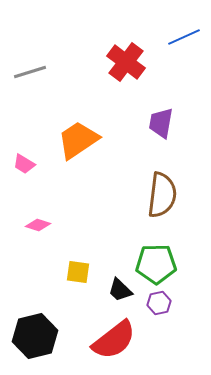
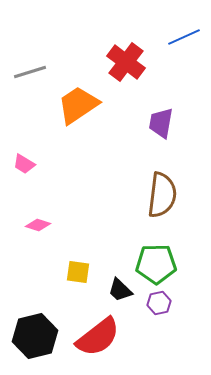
orange trapezoid: moved 35 px up
red semicircle: moved 16 px left, 3 px up
